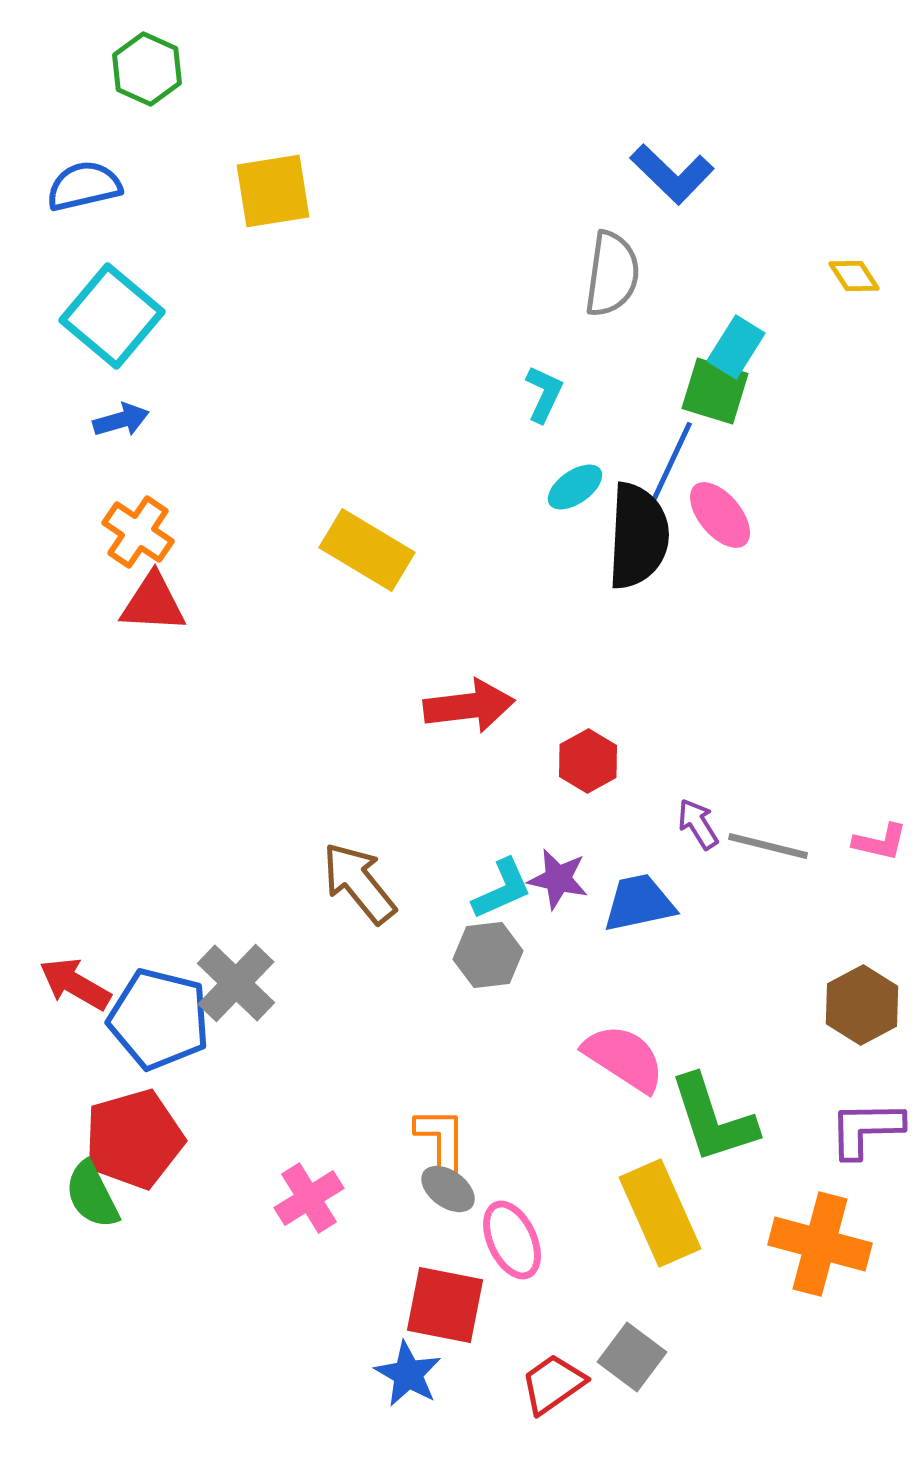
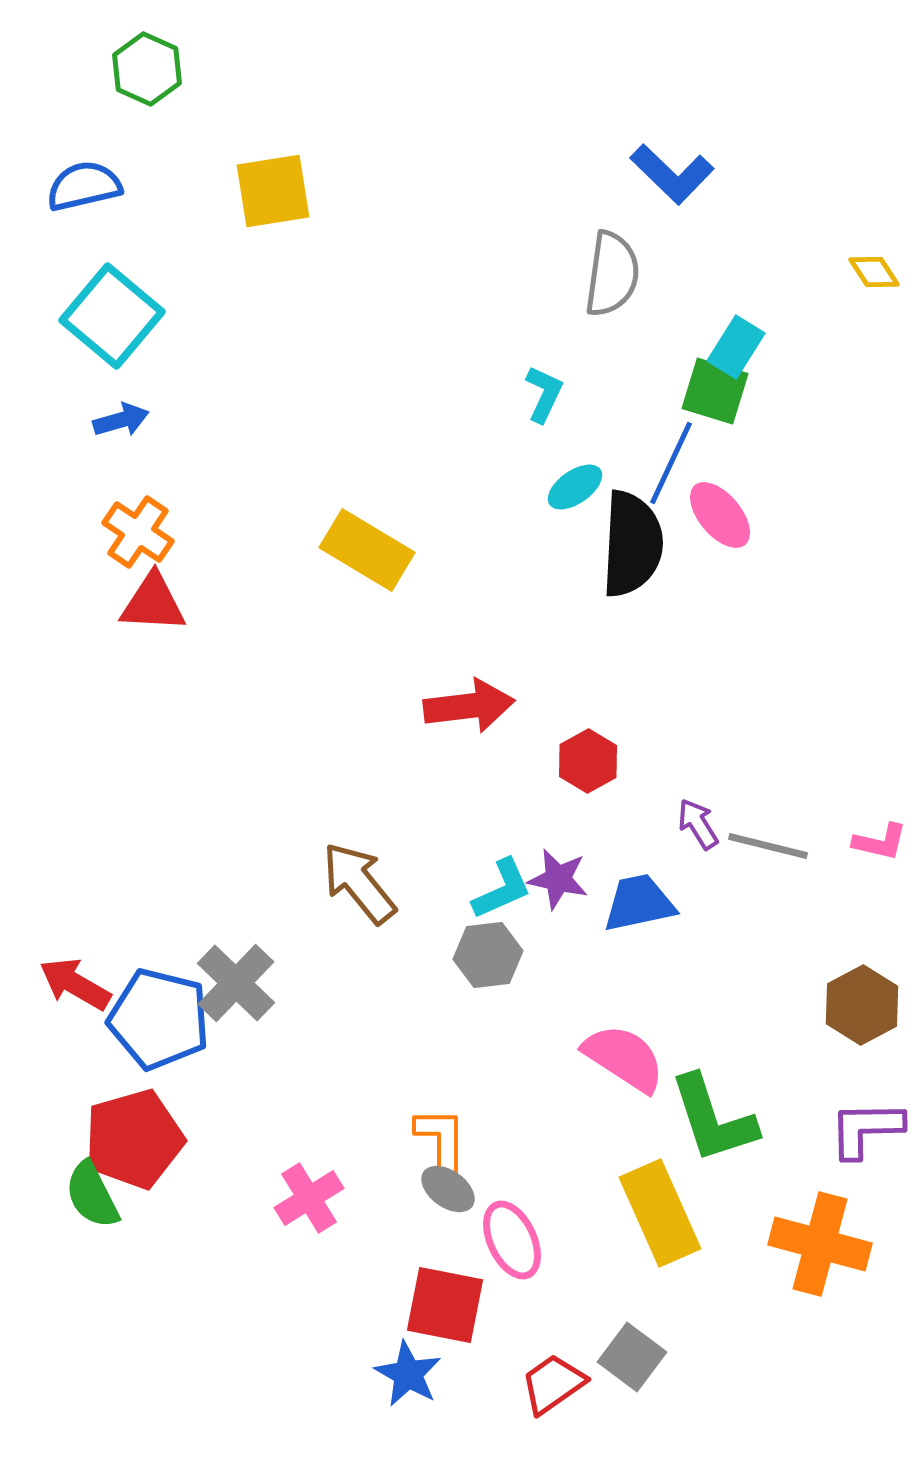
yellow diamond at (854, 276): moved 20 px right, 4 px up
black semicircle at (638, 536): moved 6 px left, 8 px down
